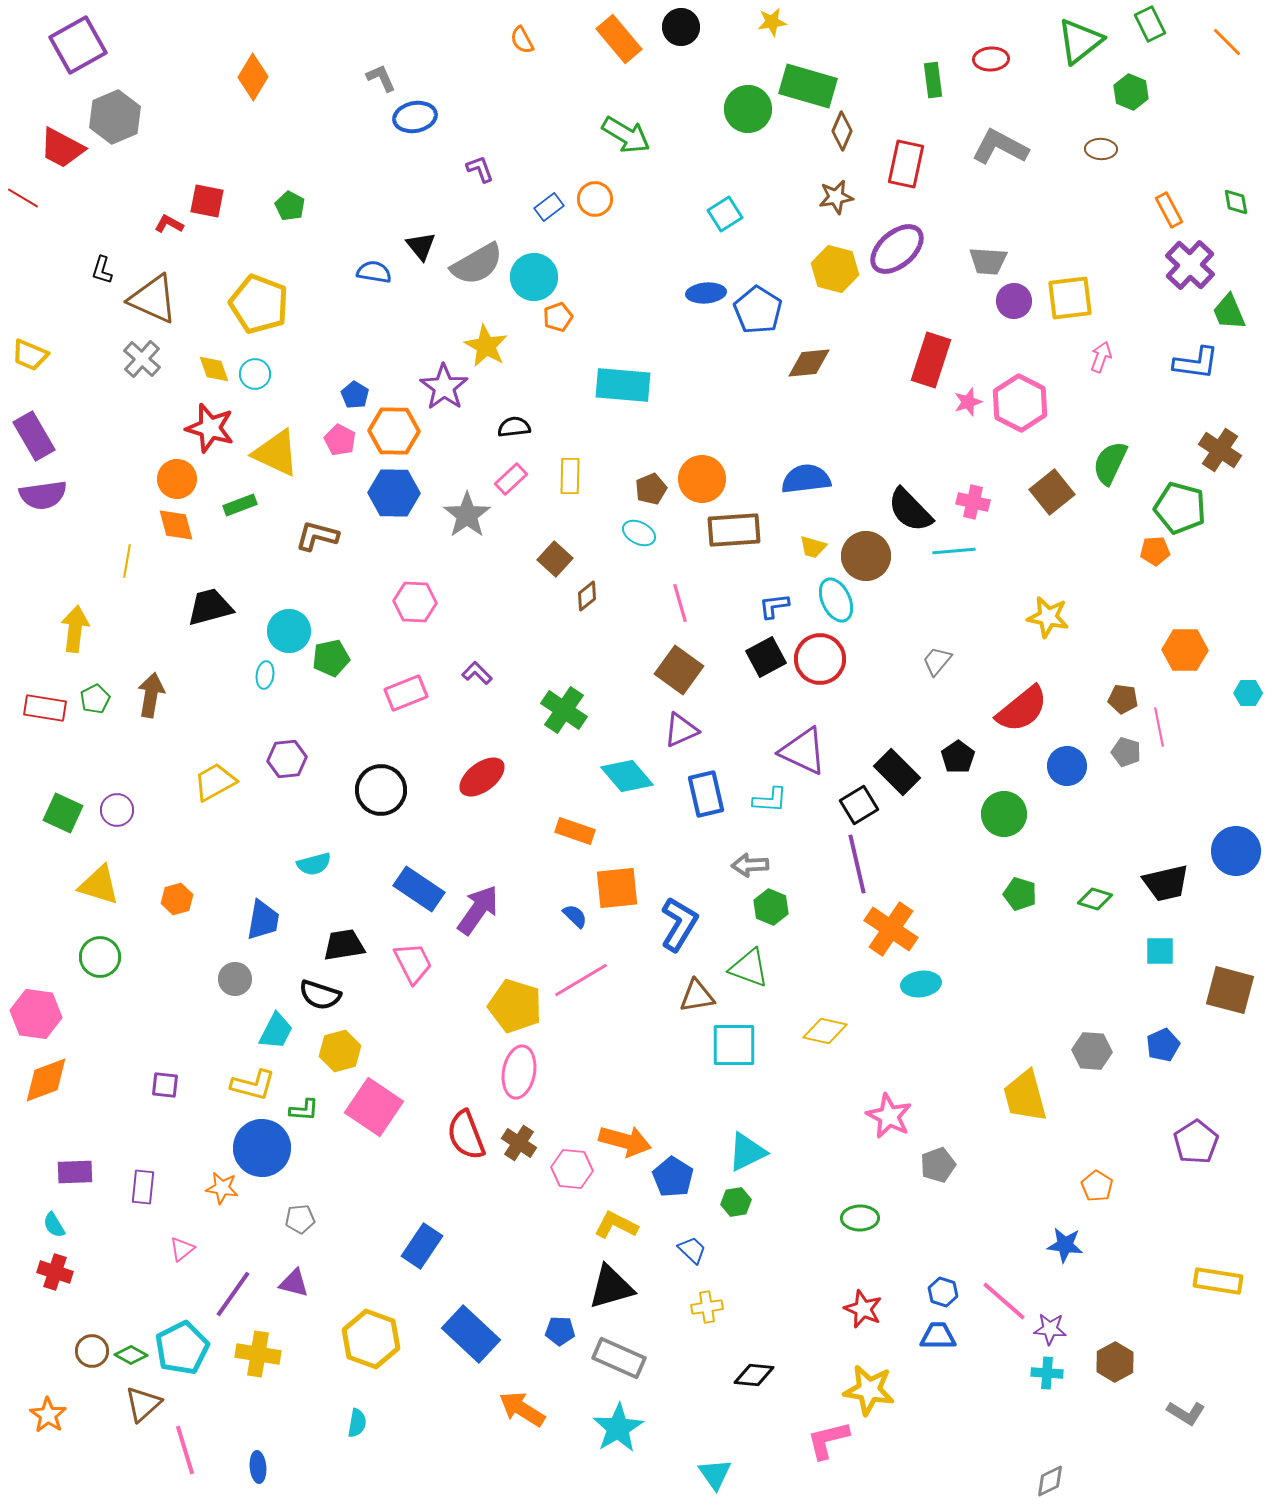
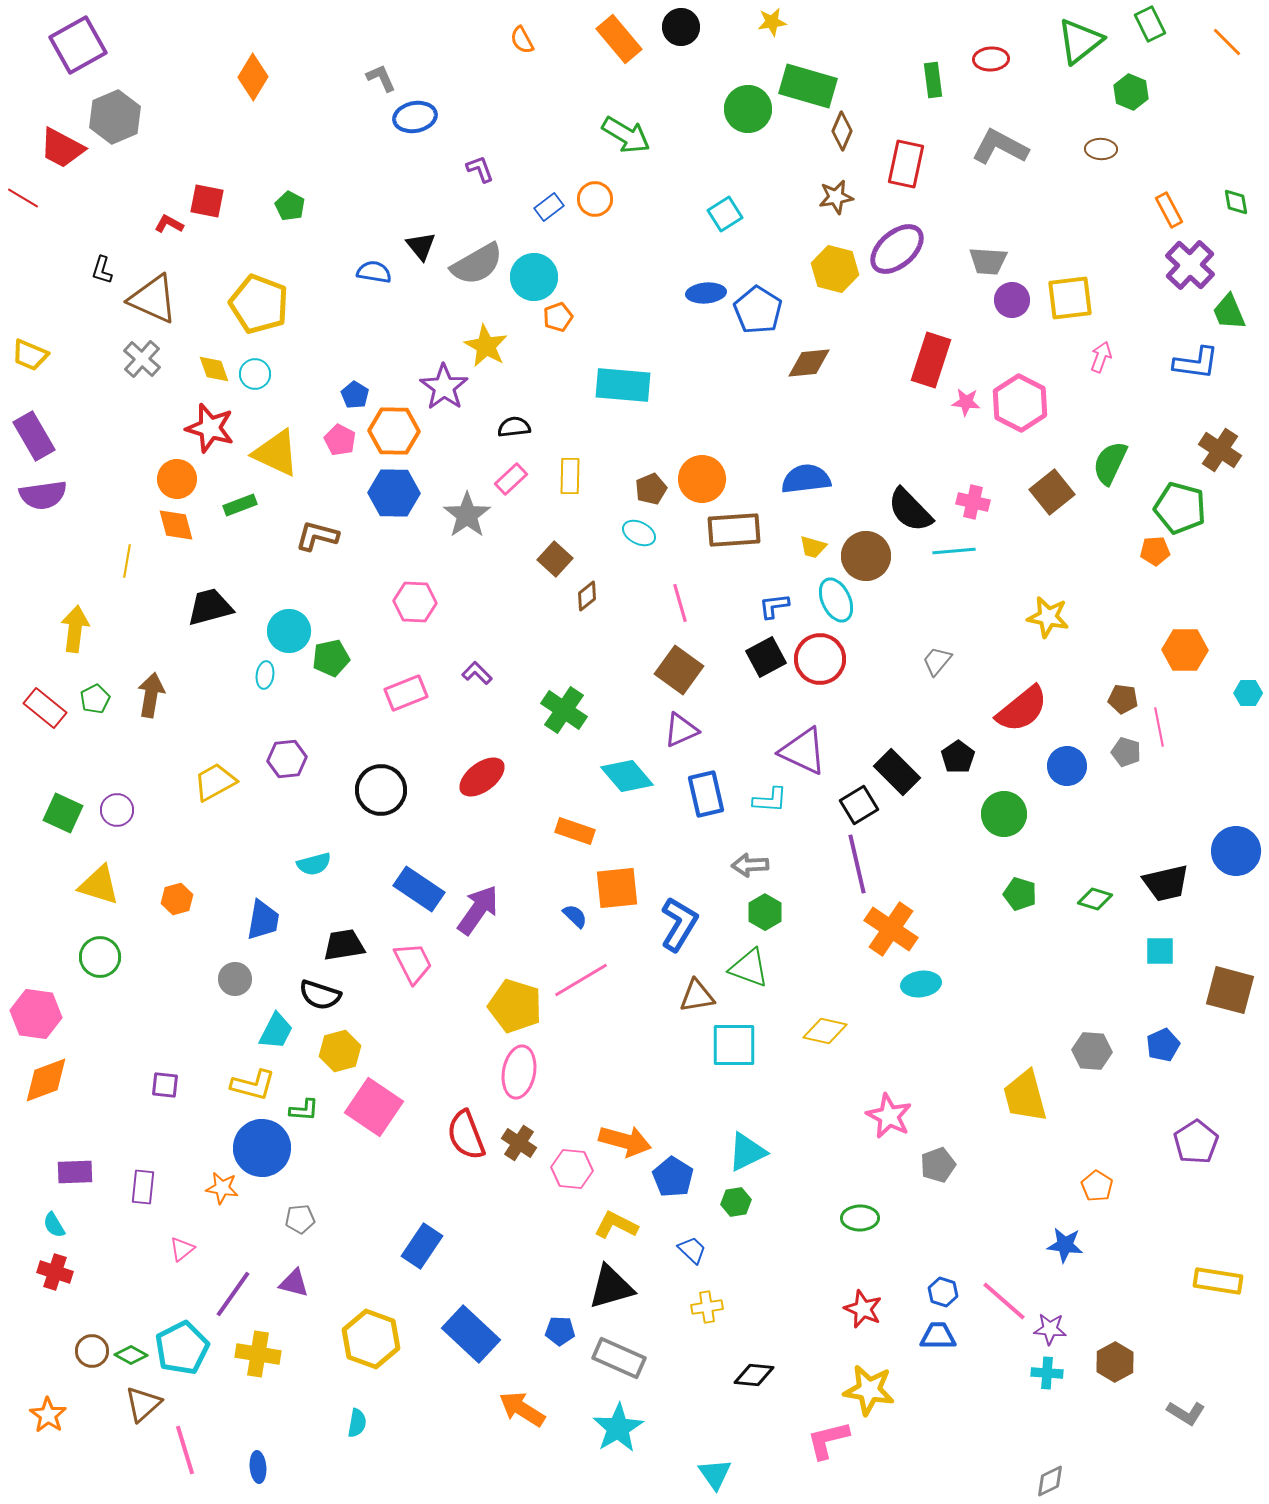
purple circle at (1014, 301): moved 2 px left, 1 px up
pink star at (968, 402): moved 2 px left; rotated 24 degrees clockwise
red rectangle at (45, 708): rotated 30 degrees clockwise
green hexagon at (771, 907): moved 6 px left, 5 px down; rotated 8 degrees clockwise
